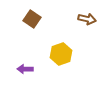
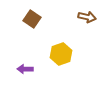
brown arrow: moved 2 px up
